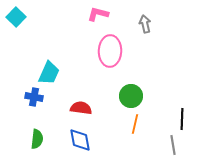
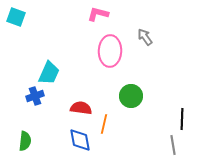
cyan square: rotated 24 degrees counterclockwise
gray arrow: moved 13 px down; rotated 24 degrees counterclockwise
blue cross: moved 1 px right, 1 px up; rotated 30 degrees counterclockwise
orange line: moved 31 px left
green semicircle: moved 12 px left, 2 px down
